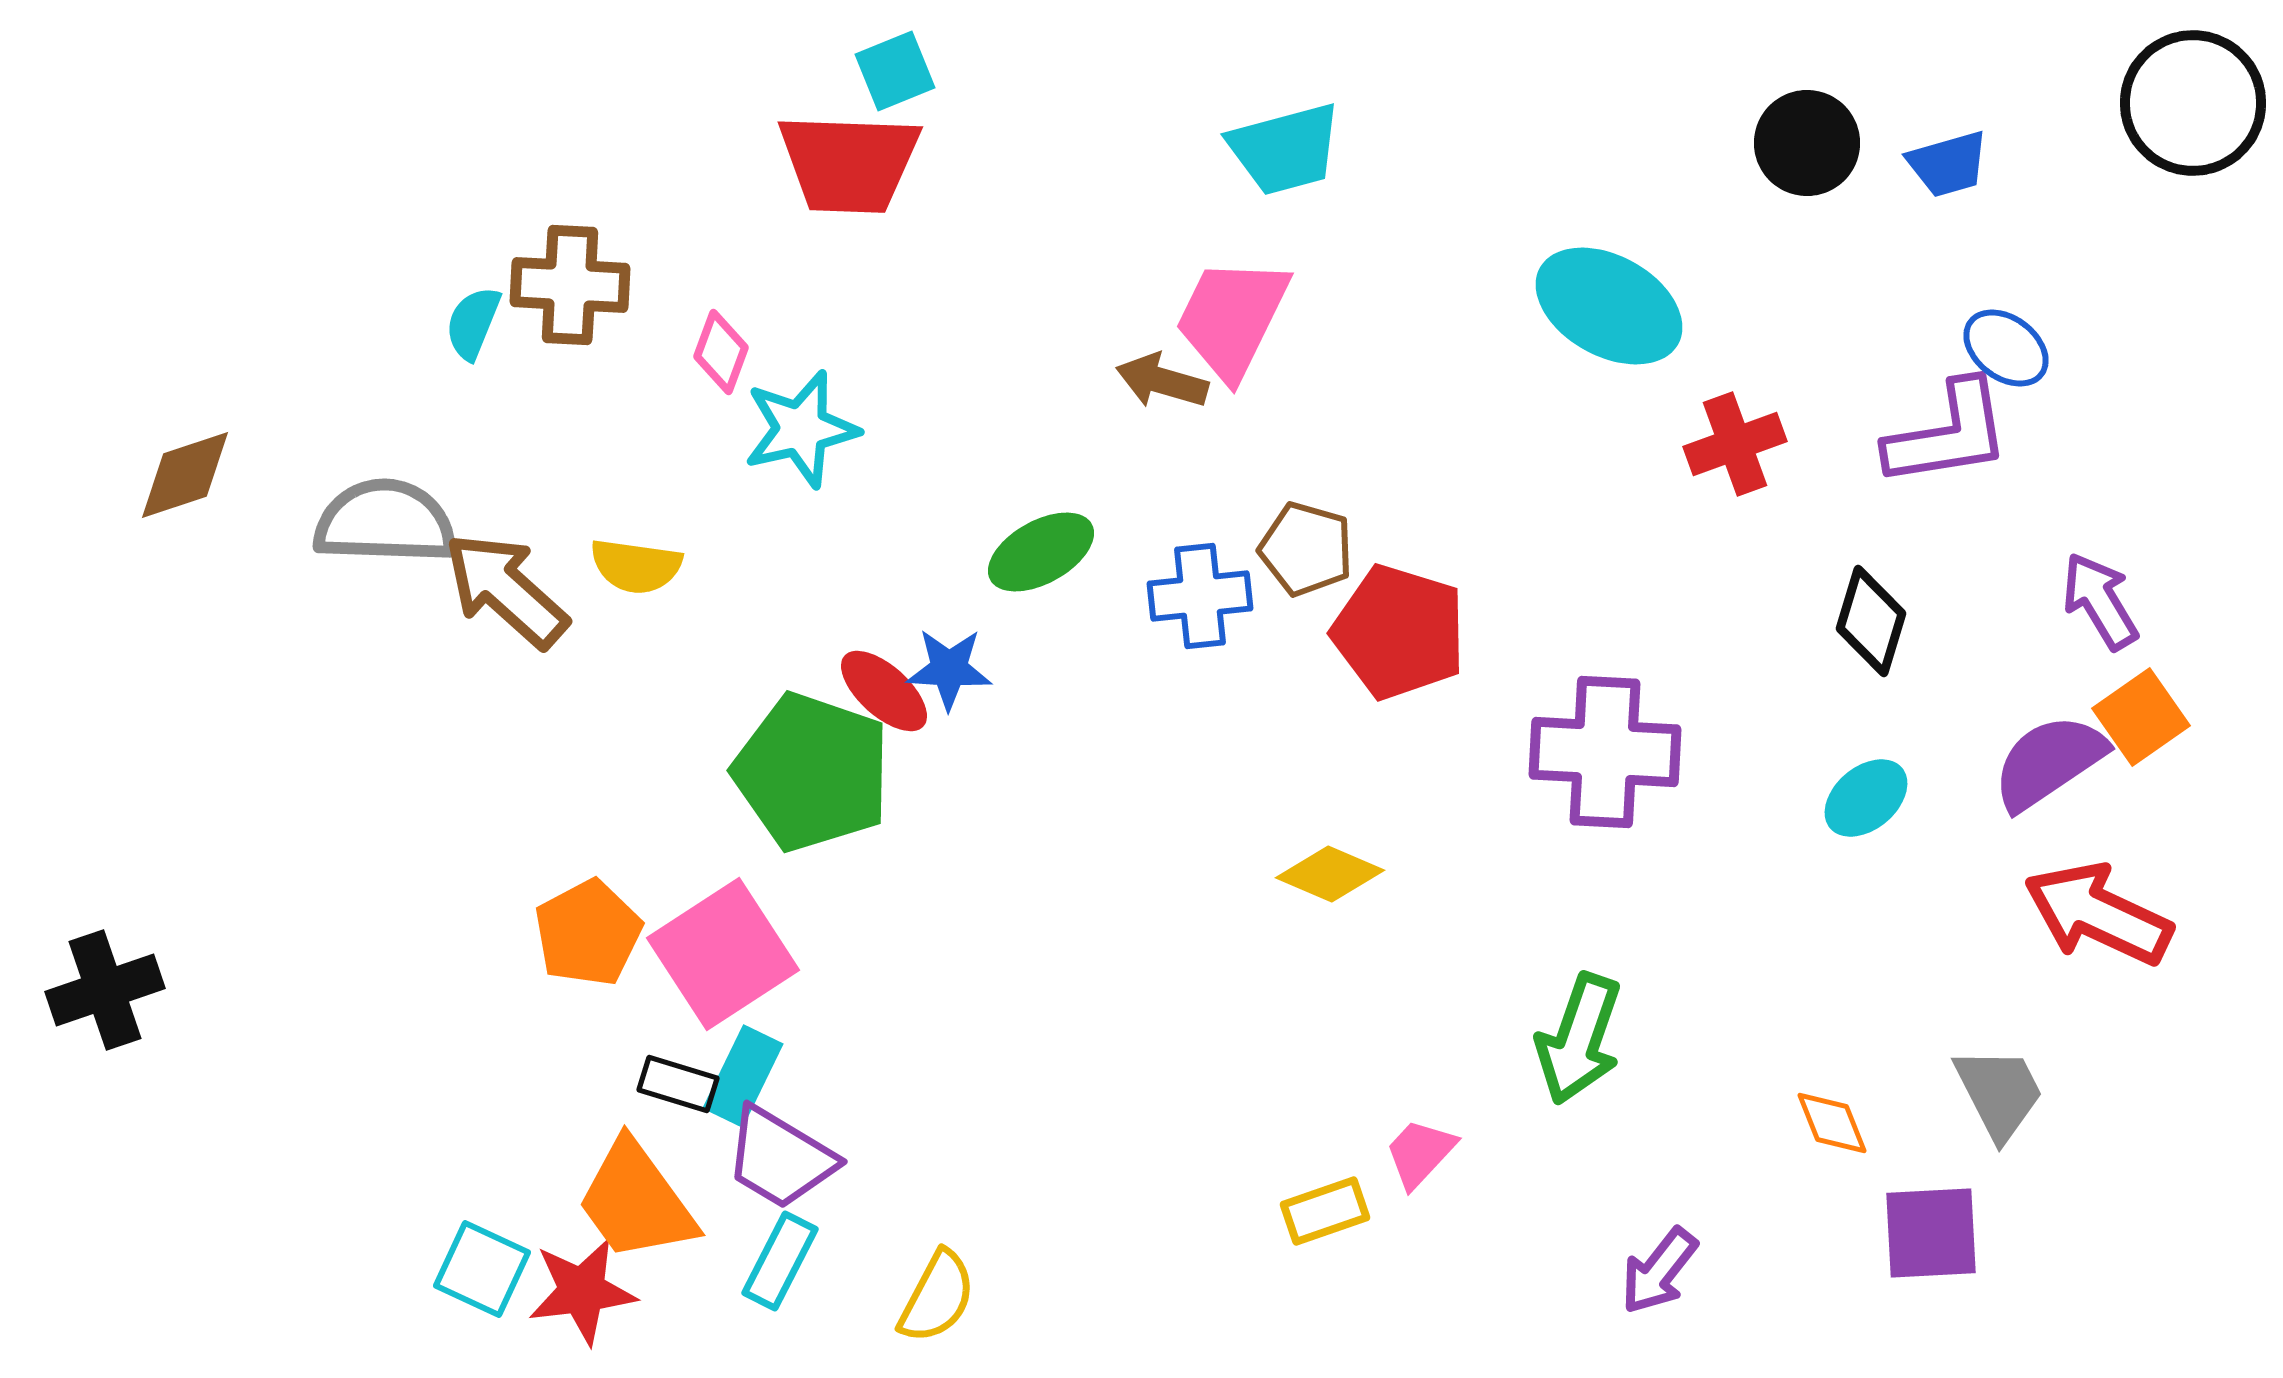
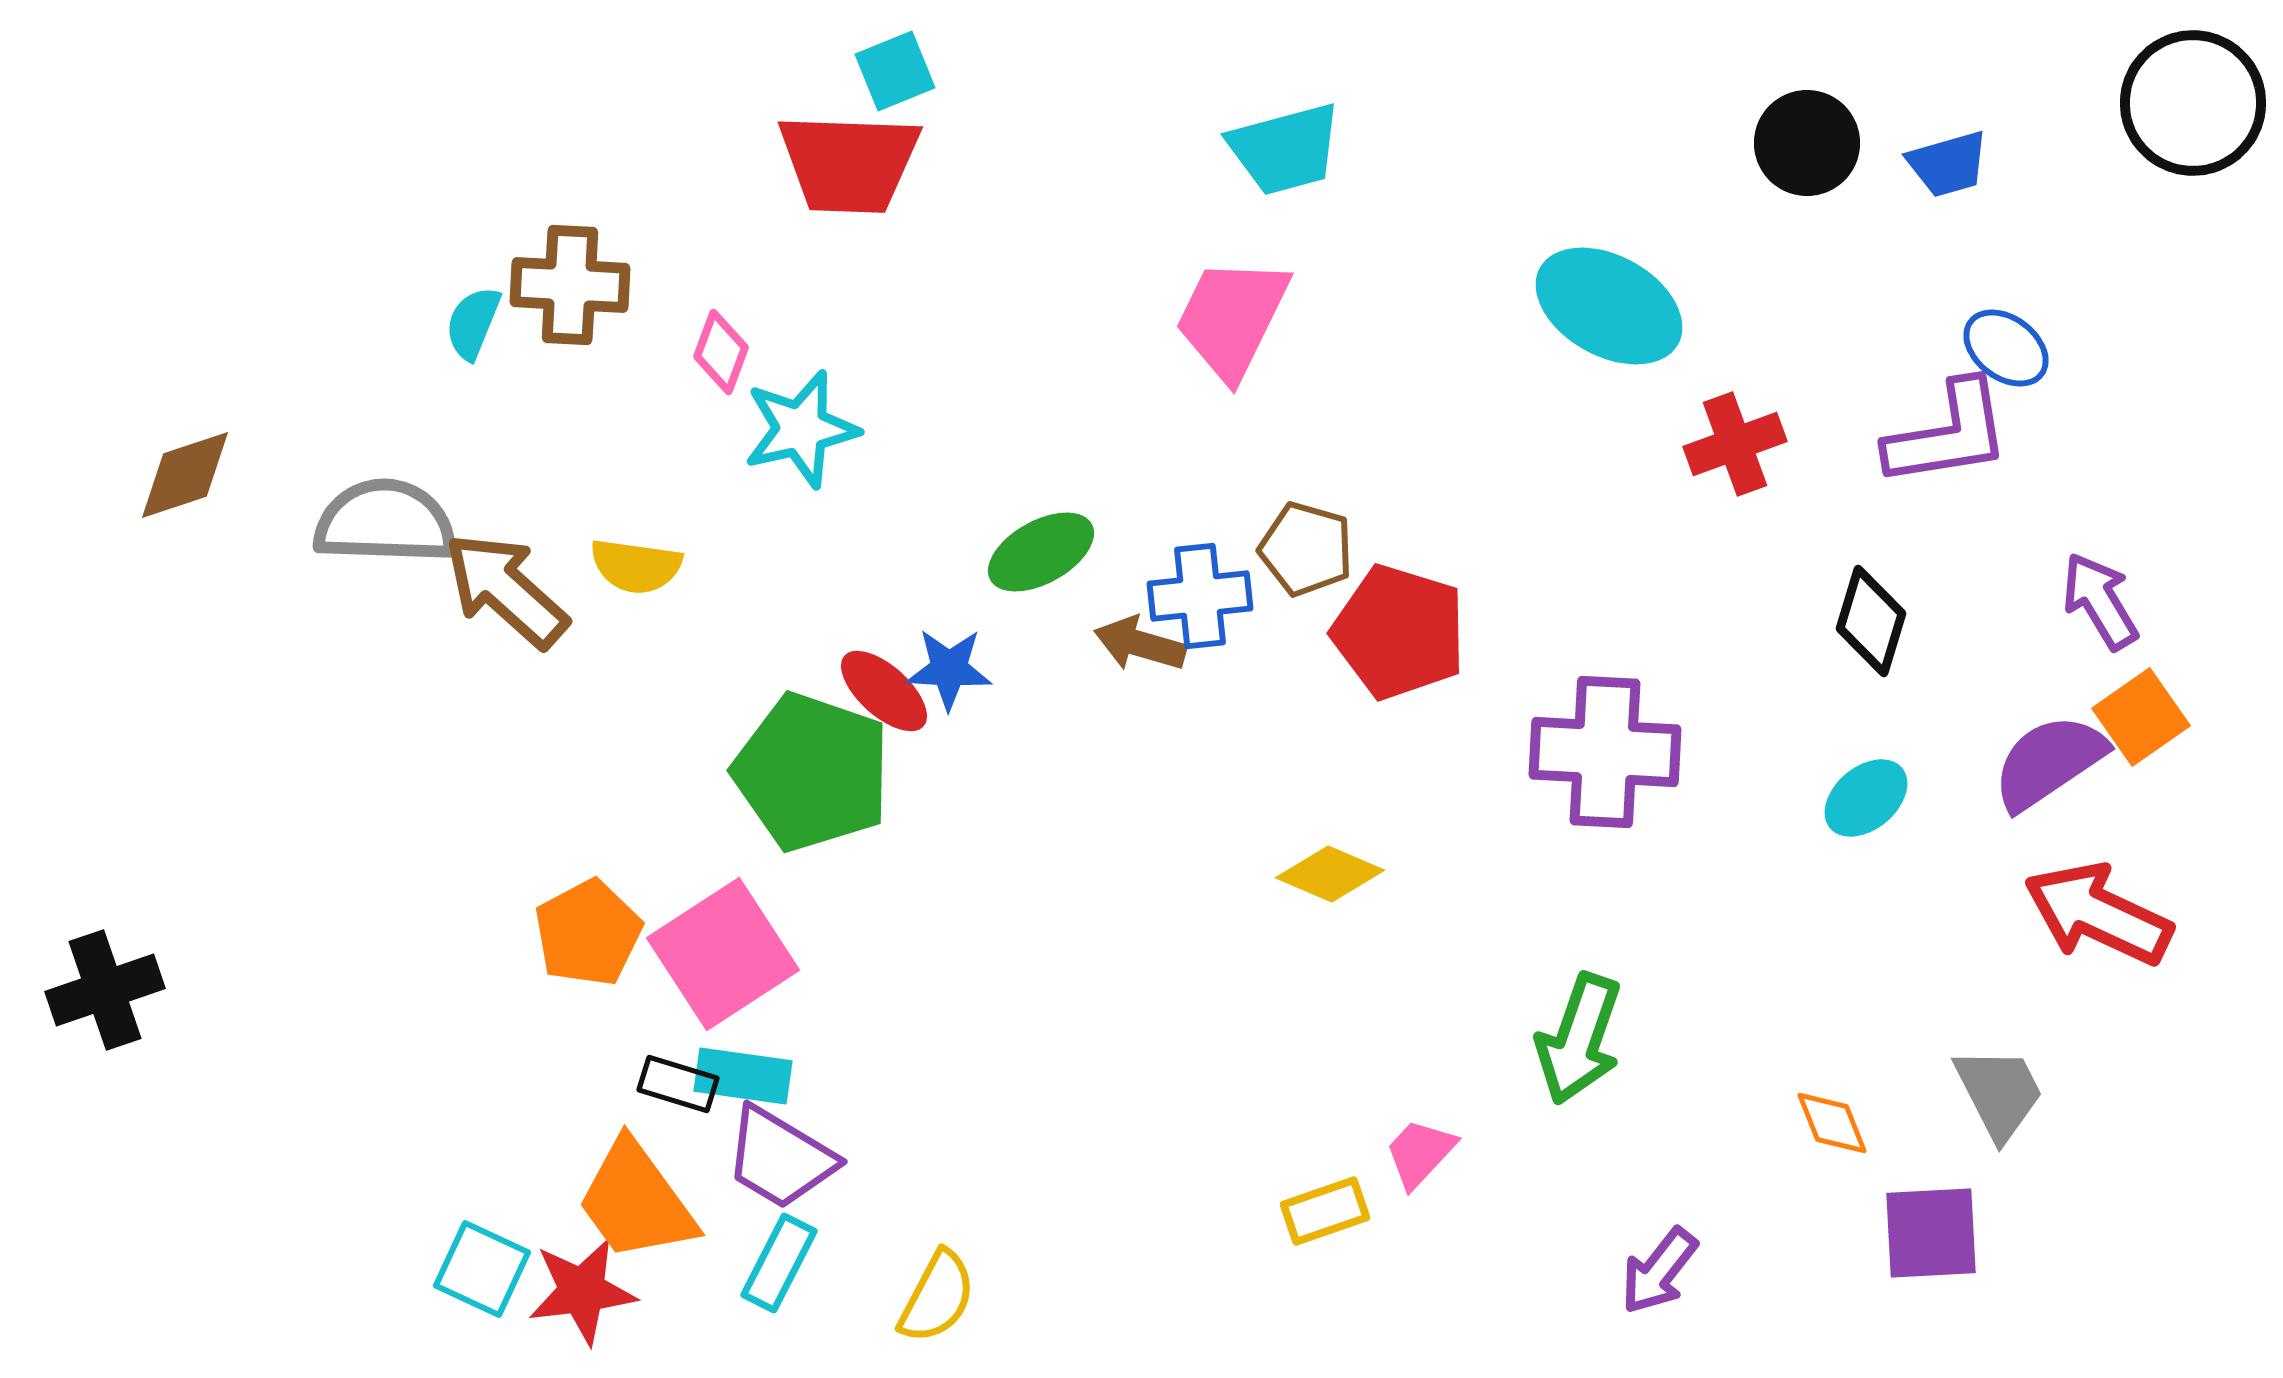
brown arrow at (1162, 381): moved 22 px left, 263 px down
cyan rectangle at (743, 1076): rotated 72 degrees clockwise
cyan rectangle at (780, 1261): moved 1 px left, 2 px down
